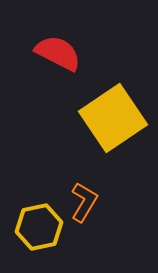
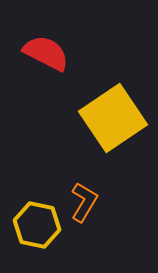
red semicircle: moved 12 px left
yellow hexagon: moved 2 px left, 2 px up; rotated 24 degrees clockwise
